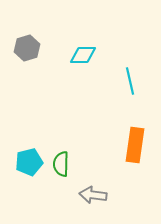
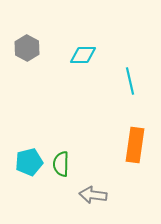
gray hexagon: rotated 15 degrees counterclockwise
